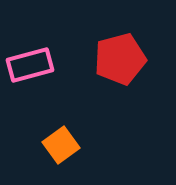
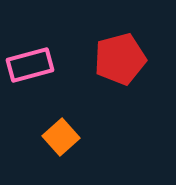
orange square: moved 8 px up; rotated 6 degrees counterclockwise
